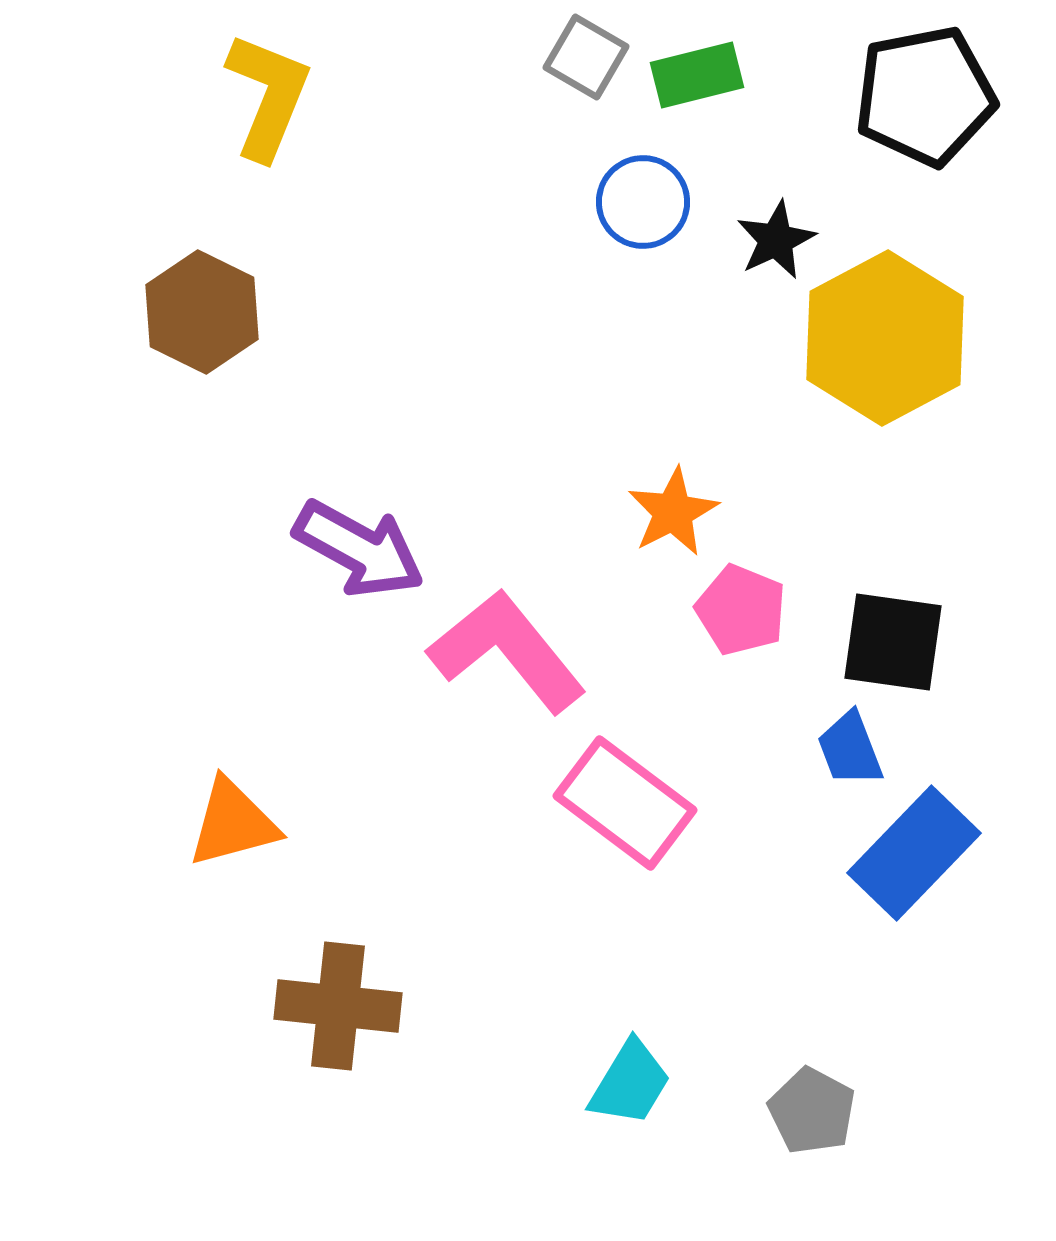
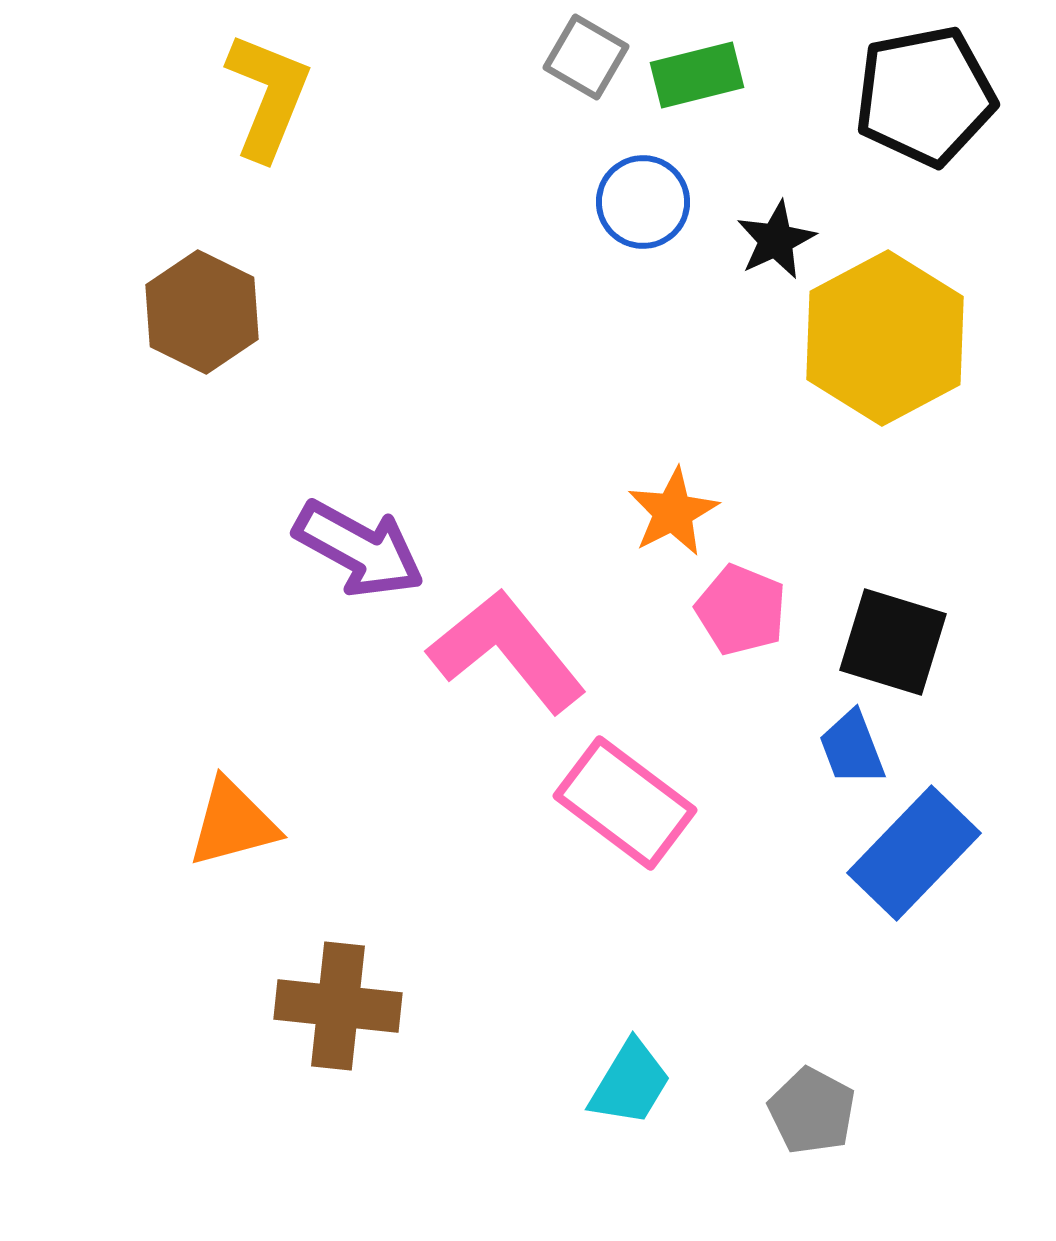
black square: rotated 9 degrees clockwise
blue trapezoid: moved 2 px right, 1 px up
